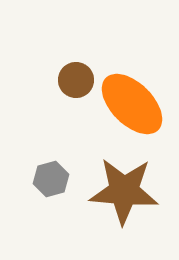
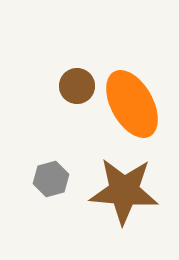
brown circle: moved 1 px right, 6 px down
orange ellipse: rotated 16 degrees clockwise
